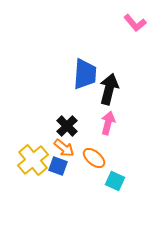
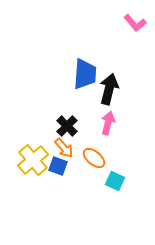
orange arrow: rotated 10 degrees clockwise
